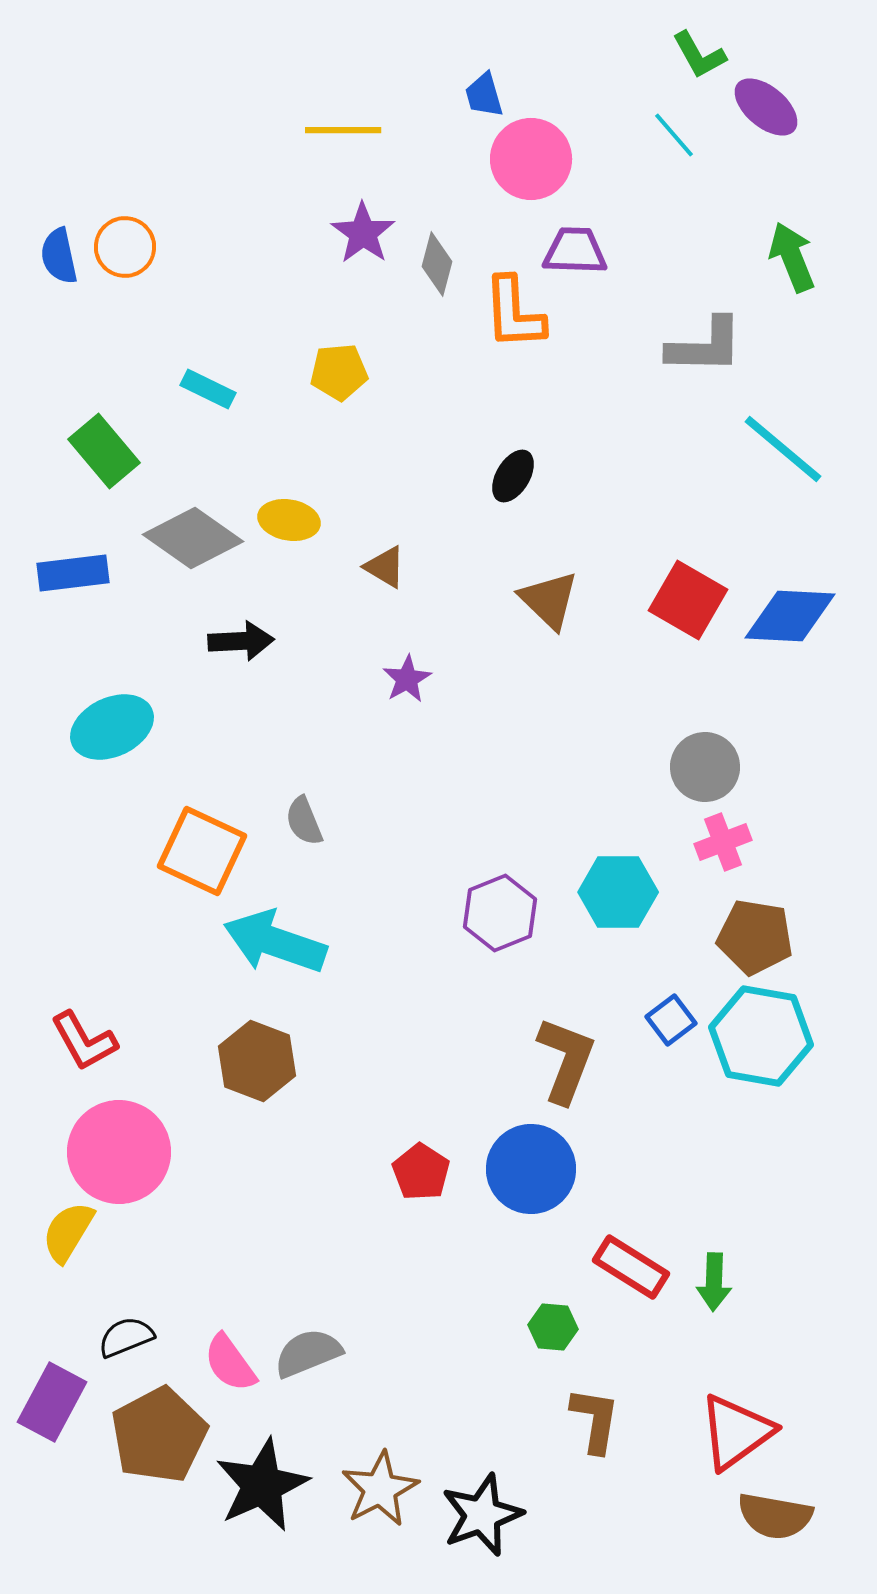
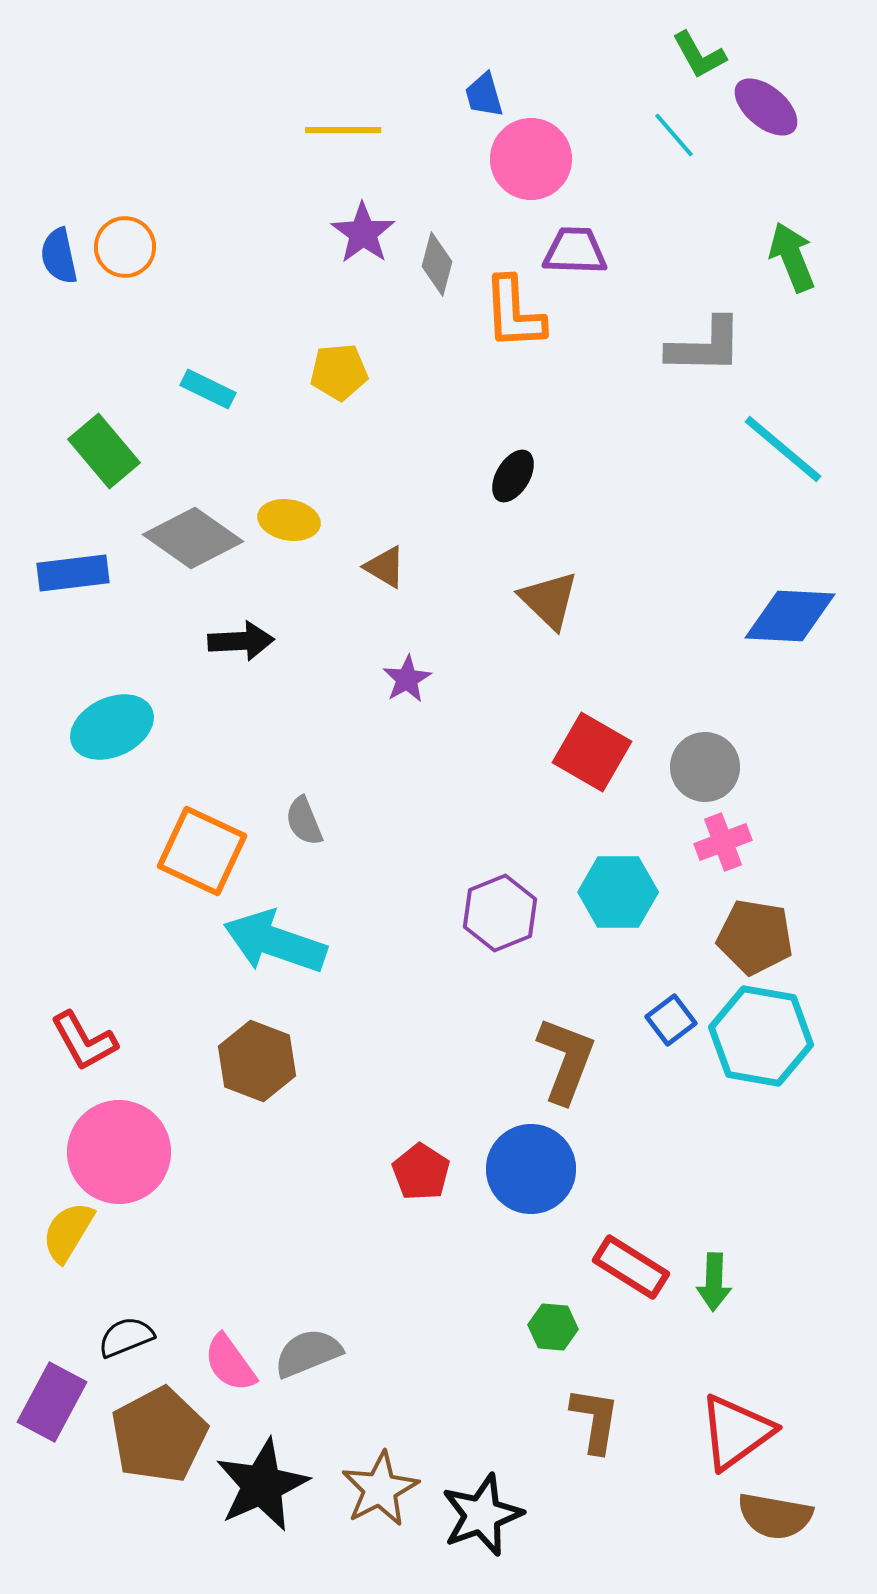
red square at (688, 600): moved 96 px left, 152 px down
